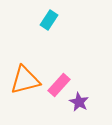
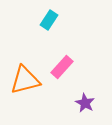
pink rectangle: moved 3 px right, 18 px up
purple star: moved 6 px right, 1 px down
